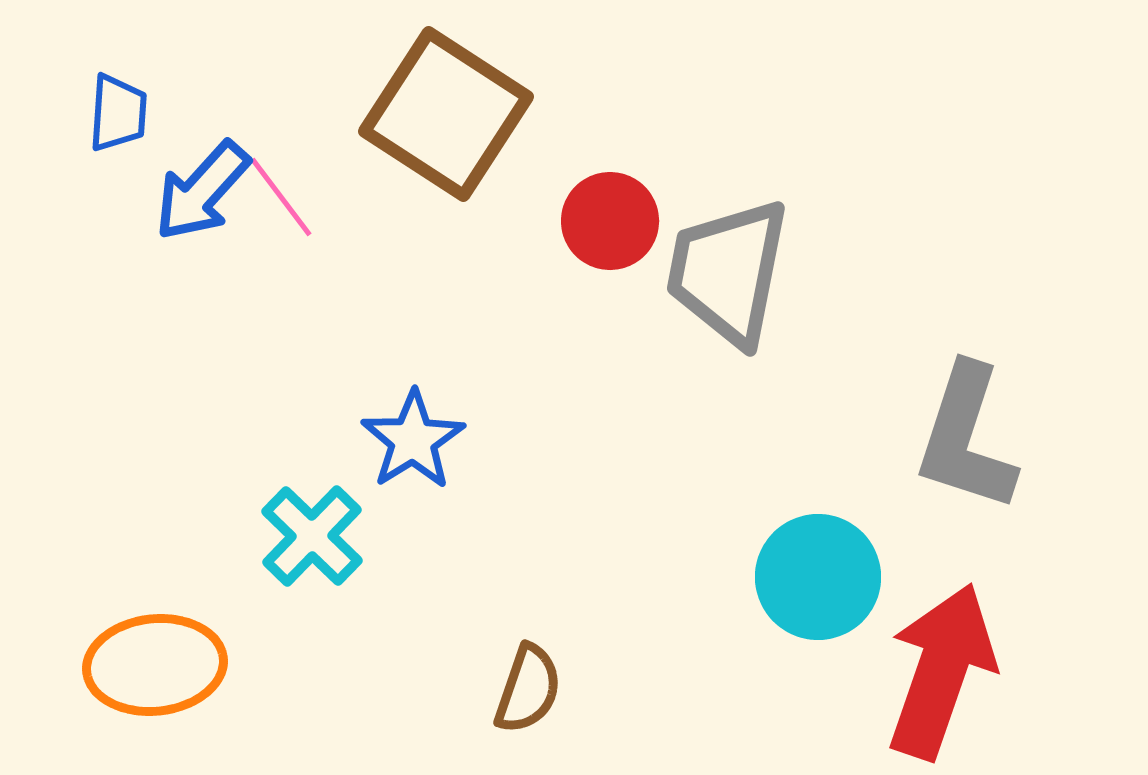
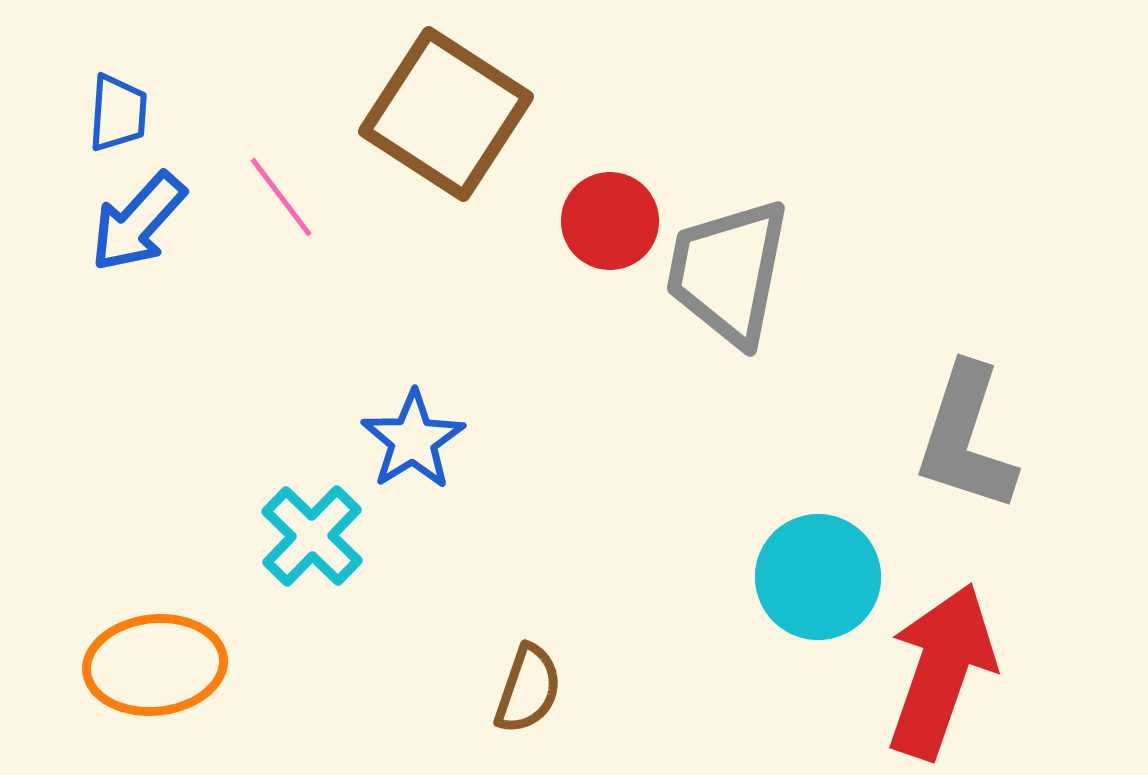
blue arrow: moved 64 px left, 31 px down
